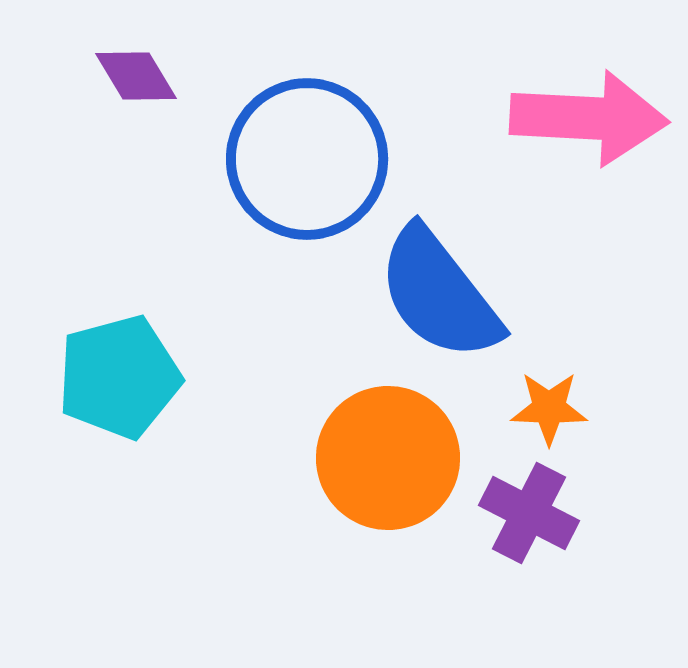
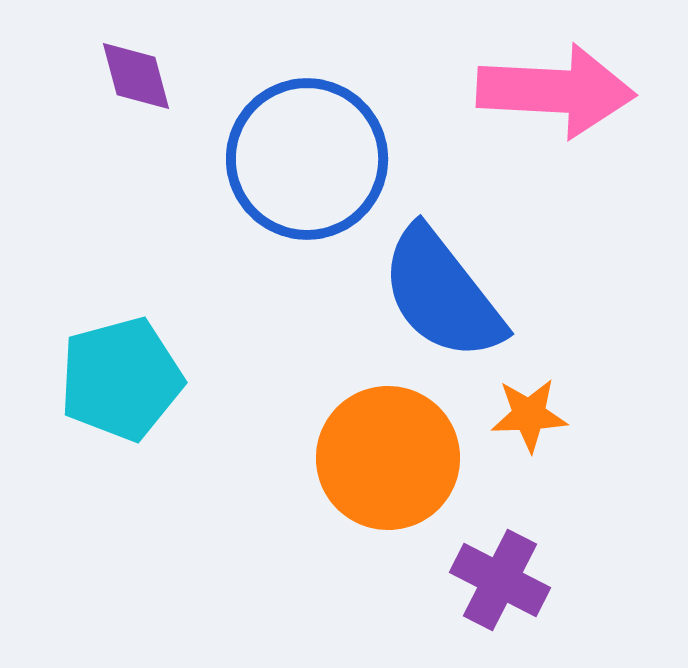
purple diamond: rotated 16 degrees clockwise
pink arrow: moved 33 px left, 27 px up
blue semicircle: moved 3 px right
cyan pentagon: moved 2 px right, 2 px down
orange star: moved 20 px left, 7 px down; rotated 4 degrees counterclockwise
purple cross: moved 29 px left, 67 px down
